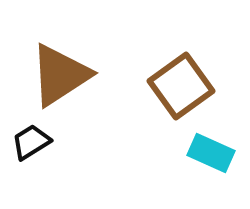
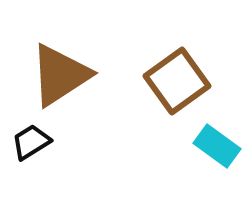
brown square: moved 4 px left, 5 px up
cyan rectangle: moved 6 px right, 7 px up; rotated 12 degrees clockwise
